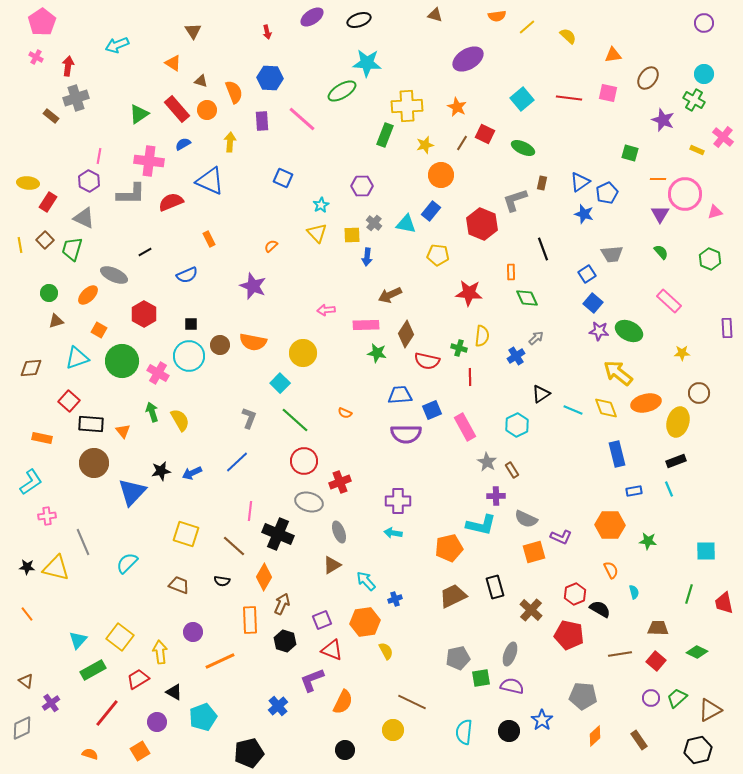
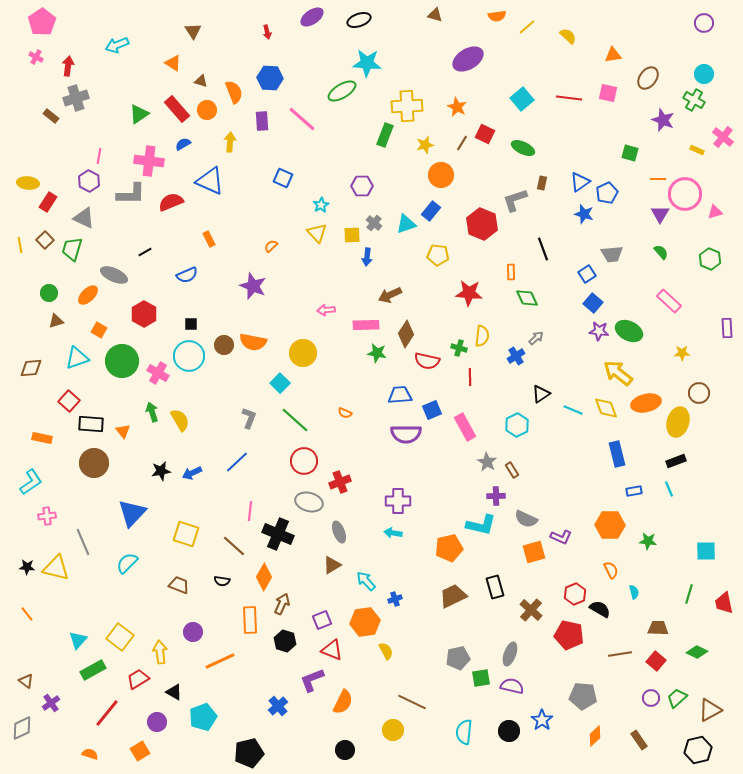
cyan triangle at (406, 224): rotated 30 degrees counterclockwise
brown circle at (220, 345): moved 4 px right
blue triangle at (132, 492): moved 21 px down
